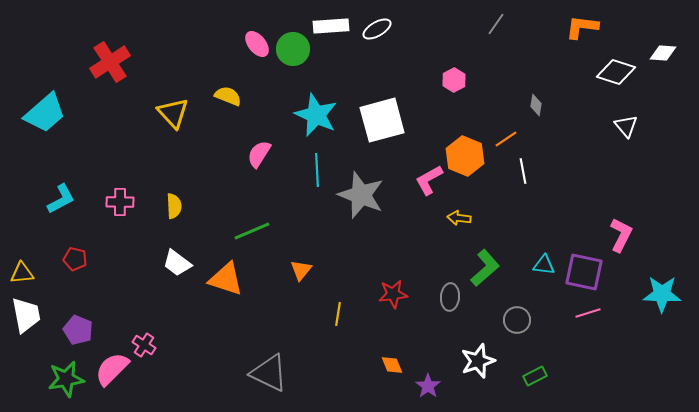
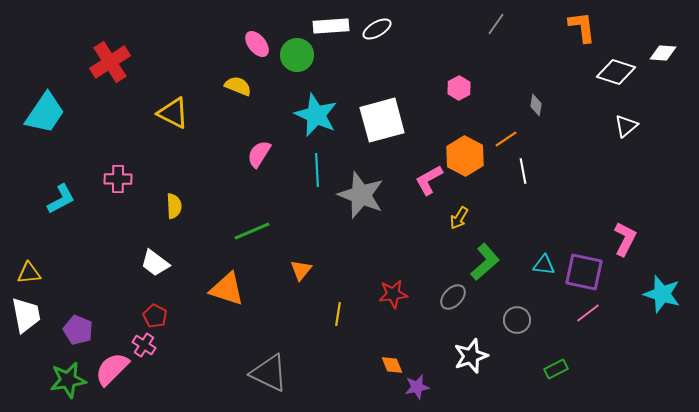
orange L-shape at (582, 27): rotated 76 degrees clockwise
green circle at (293, 49): moved 4 px right, 6 px down
pink hexagon at (454, 80): moved 5 px right, 8 px down
yellow semicircle at (228, 96): moved 10 px right, 10 px up
cyan trapezoid at (45, 113): rotated 15 degrees counterclockwise
yellow triangle at (173, 113): rotated 20 degrees counterclockwise
white triangle at (626, 126): rotated 30 degrees clockwise
orange hexagon at (465, 156): rotated 6 degrees clockwise
pink cross at (120, 202): moved 2 px left, 23 px up
yellow arrow at (459, 218): rotated 65 degrees counterclockwise
pink L-shape at (621, 235): moved 4 px right, 4 px down
red pentagon at (75, 259): moved 80 px right, 57 px down; rotated 15 degrees clockwise
white trapezoid at (177, 263): moved 22 px left
green L-shape at (485, 268): moved 6 px up
yellow triangle at (22, 273): moved 7 px right
orange triangle at (226, 279): moved 1 px right, 10 px down
cyan star at (662, 294): rotated 15 degrees clockwise
gray ellipse at (450, 297): moved 3 px right; rotated 40 degrees clockwise
pink line at (588, 313): rotated 20 degrees counterclockwise
white star at (478, 361): moved 7 px left, 5 px up
green rectangle at (535, 376): moved 21 px right, 7 px up
green star at (66, 379): moved 2 px right, 1 px down
purple star at (428, 386): moved 11 px left, 1 px down; rotated 25 degrees clockwise
